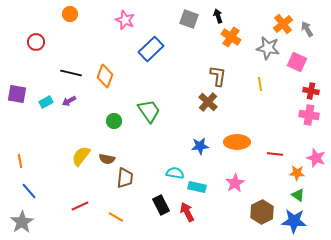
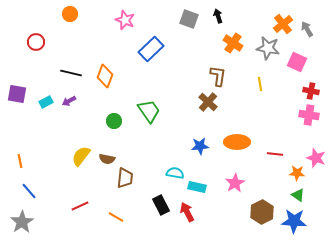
orange cross at (231, 37): moved 2 px right, 6 px down
